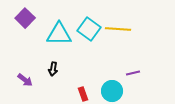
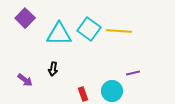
yellow line: moved 1 px right, 2 px down
